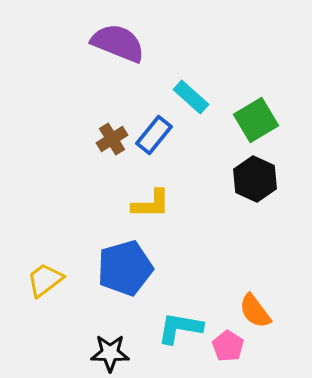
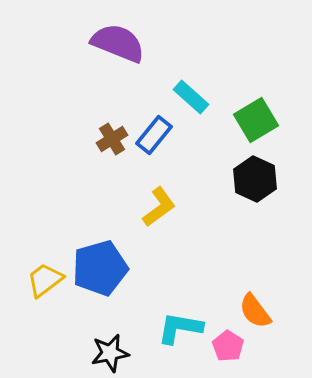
yellow L-shape: moved 8 px right, 3 px down; rotated 36 degrees counterclockwise
blue pentagon: moved 25 px left
black star: rotated 12 degrees counterclockwise
